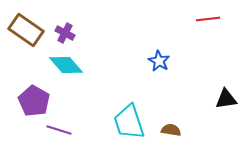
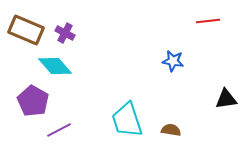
red line: moved 2 px down
brown rectangle: rotated 12 degrees counterclockwise
blue star: moved 14 px right; rotated 20 degrees counterclockwise
cyan diamond: moved 11 px left, 1 px down
purple pentagon: moved 1 px left
cyan trapezoid: moved 2 px left, 2 px up
purple line: rotated 45 degrees counterclockwise
